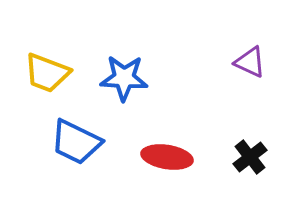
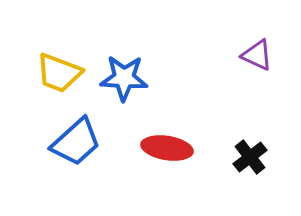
purple triangle: moved 7 px right, 7 px up
yellow trapezoid: moved 12 px right
blue trapezoid: rotated 68 degrees counterclockwise
red ellipse: moved 9 px up
